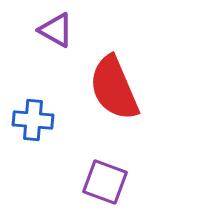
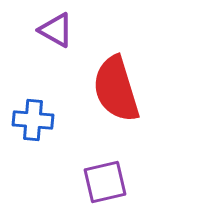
red semicircle: moved 2 px right, 1 px down; rotated 6 degrees clockwise
purple square: rotated 33 degrees counterclockwise
